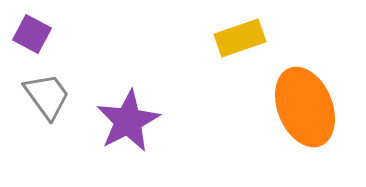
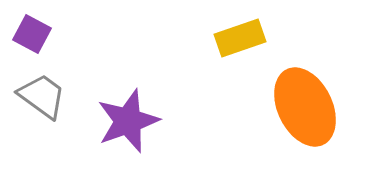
gray trapezoid: moved 5 px left; rotated 18 degrees counterclockwise
orange ellipse: rotated 4 degrees counterclockwise
purple star: rotated 8 degrees clockwise
